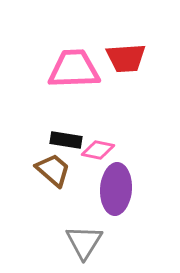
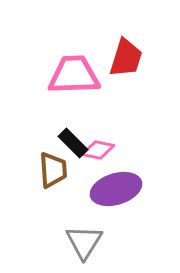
red trapezoid: rotated 69 degrees counterclockwise
pink trapezoid: moved 6 px down
black rectangle: moved 7 px right, 3 px down; rotated 36 degrees clockwise
brown trapezoid: rotated 45 degrees clockwise
purple ellipse: rotated 69 degrees clockwise
